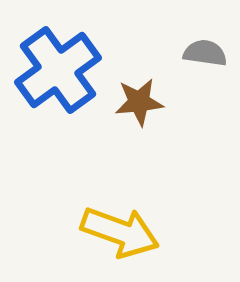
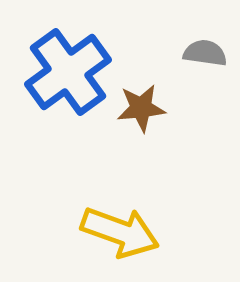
blue cross: moved 10 px right, 2 px down
brown star: moved 2 px right, 6 px down
